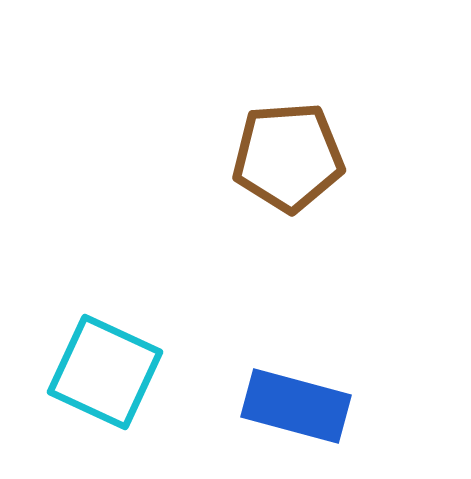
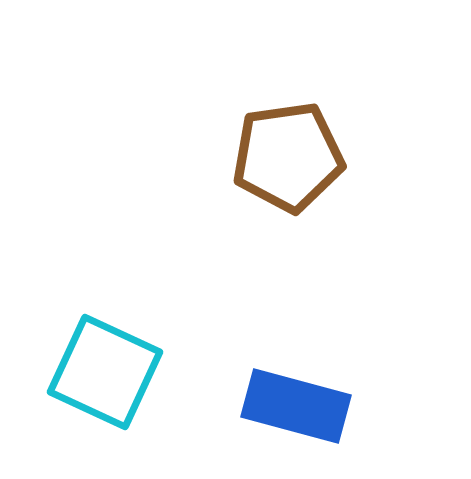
brown pentagon: rotated 4 degrees counterclockwise
